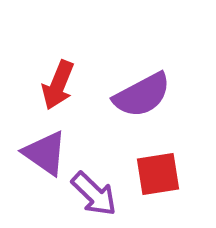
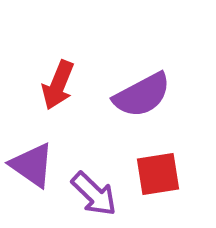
purple triangle: moved 13 px left, 12 px down
